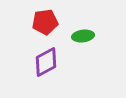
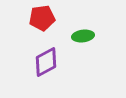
red pentagon: moved 3 px left, 4 px up
